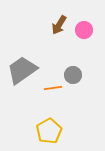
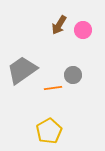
pink circle: moved 1 px left
